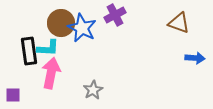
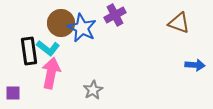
cyan L-shape: rotated 35 degrees clockwise
blue arrow: moved 7 px down
purple square: moved 2 px up
